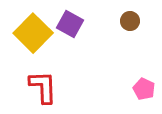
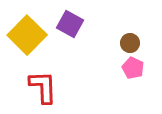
brown circle: moved 22 px down
yellow square: moved 6 px left, 2 px down
pink pentagon: moved 11 px left, 21 px up
